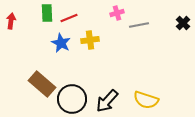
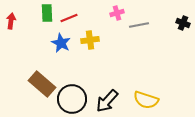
black cross: rotated 24 degrees counterclockwise
